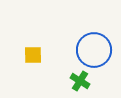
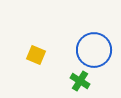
yellow square: moved 3 px right; rotated 24 degrees clockwise
